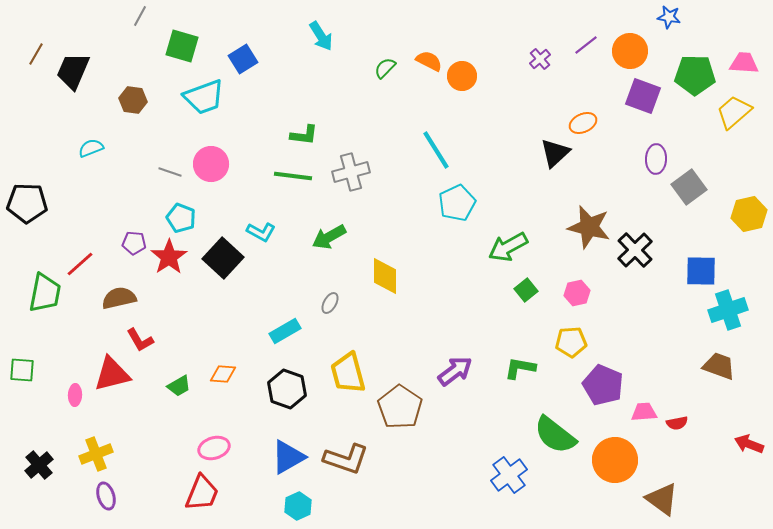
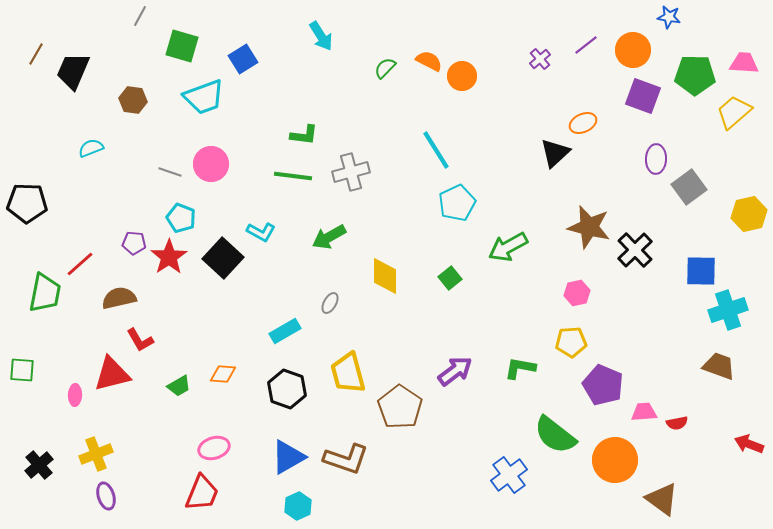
orange circle at (630, 51): moved 3 px right, 1 px up
green square at (526, 290): moved 76 px left, 12 px up
